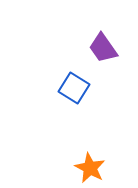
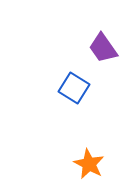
orange star: moved 1 px left, 4 px up
